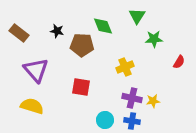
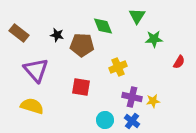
black star: moved 4 px down
yellow cross: moved 7 px left
purple cross: moved 1 px up
blue cross: rotated 28 degrees clockwise
